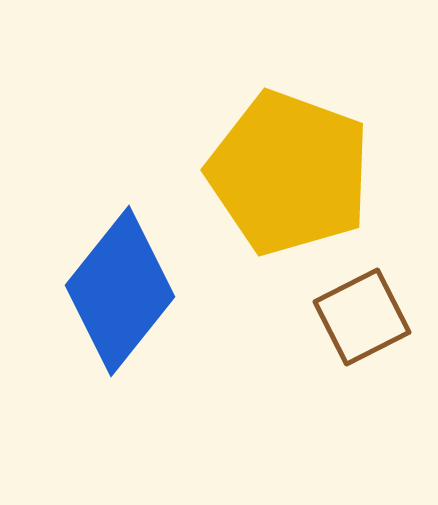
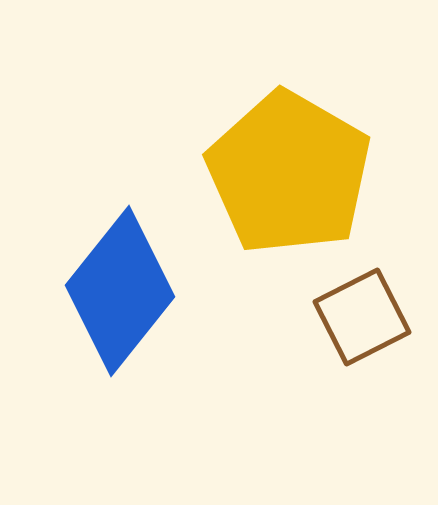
yellow pentagon: rotated 10 degrees clockwise
